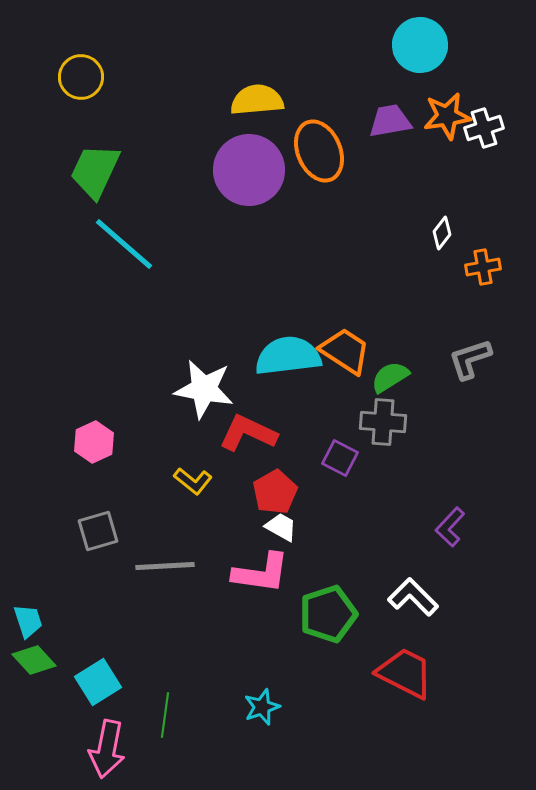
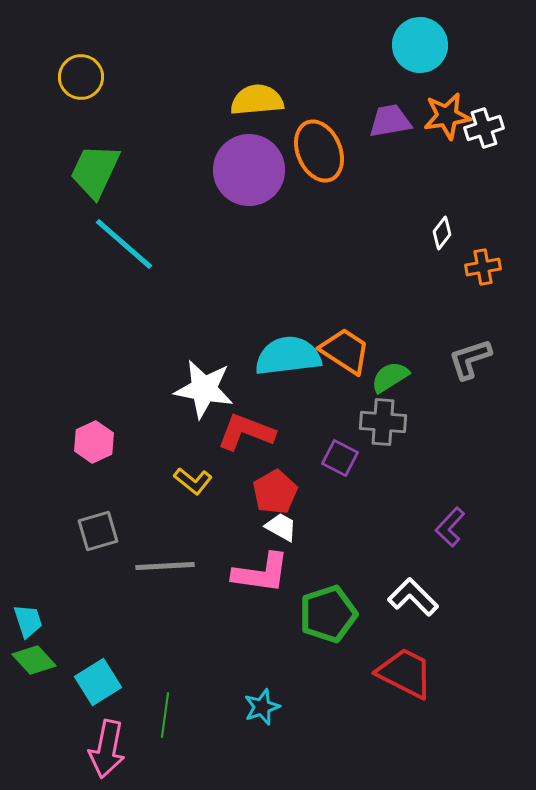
red L-shape: moved 2 px left, 1 px up; rotated 4 degrees counterclockwise
